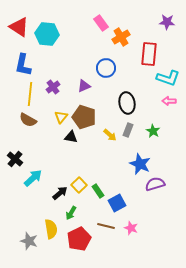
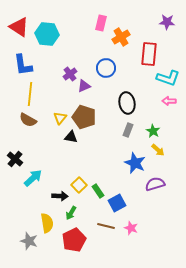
pink rectangle: rotated 49 degrees clockwise
blue L-shape: rotated 20 degrees counterclockwise
purple cross: moved 17 px right, 13 px up
yellow triangle: moved 1 px left, 1 px down
yellow arrow: moved 48 px right, 15 px down
blue star: moved 5 px left, 1 px up
black arrow: moved 3 px down; rotated 42 degrees clockwise
yellow semicircle: moved 4 px left, 6 px up
red pentagon: moved 5 px left, 1 px down
